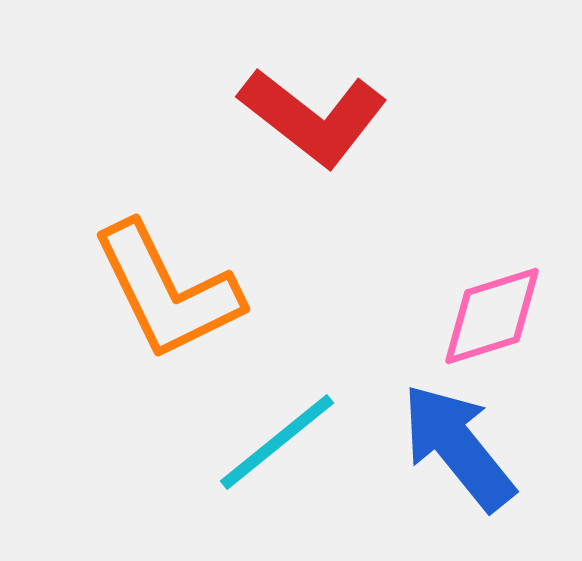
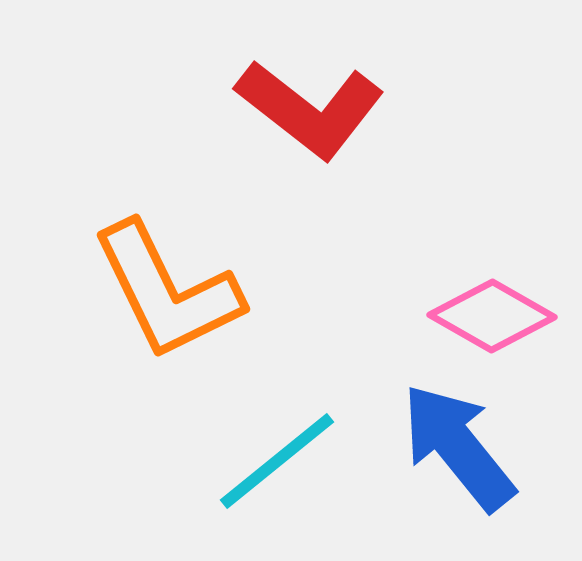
red L-shape: moved 3 px left, 8 px up
pink diamond: rotated 47 degrees clockwise
cyan line: moved 19 px down
